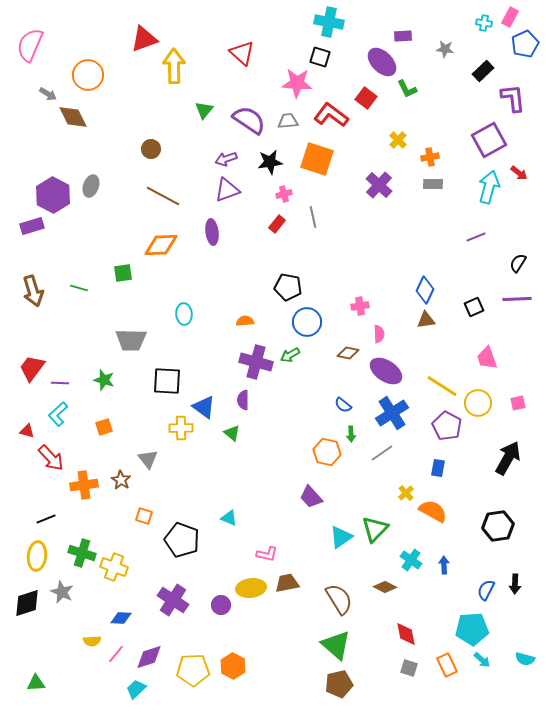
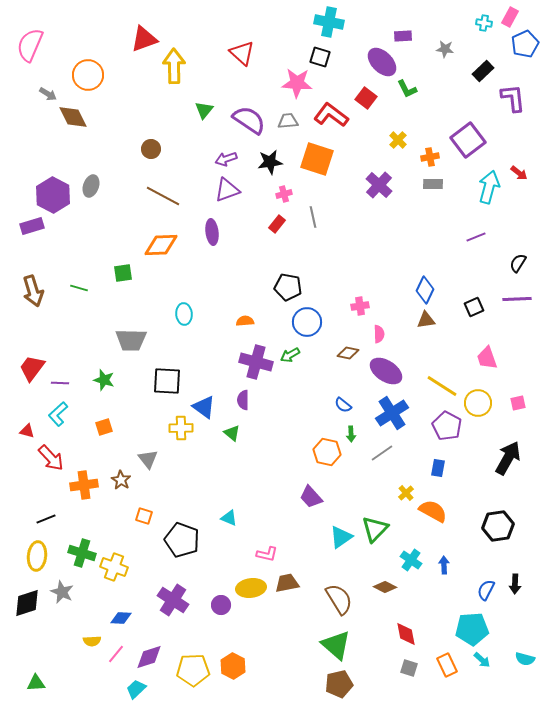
purple square at (489, 140): moved 21 px left; rotated 8 degrees counterclockwise
